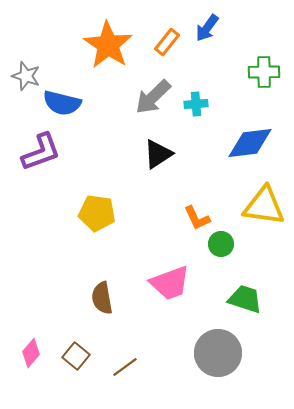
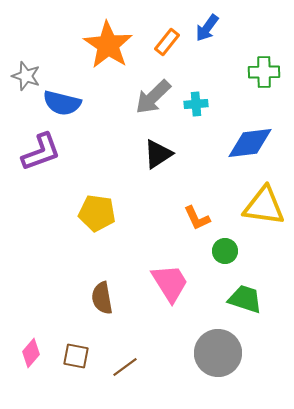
green circle: moved 4 px right, 7 px down
pink trapezoid: rotated 102 degrees counterclockwise
brown square: rotated 28 degrees counterclockwise
